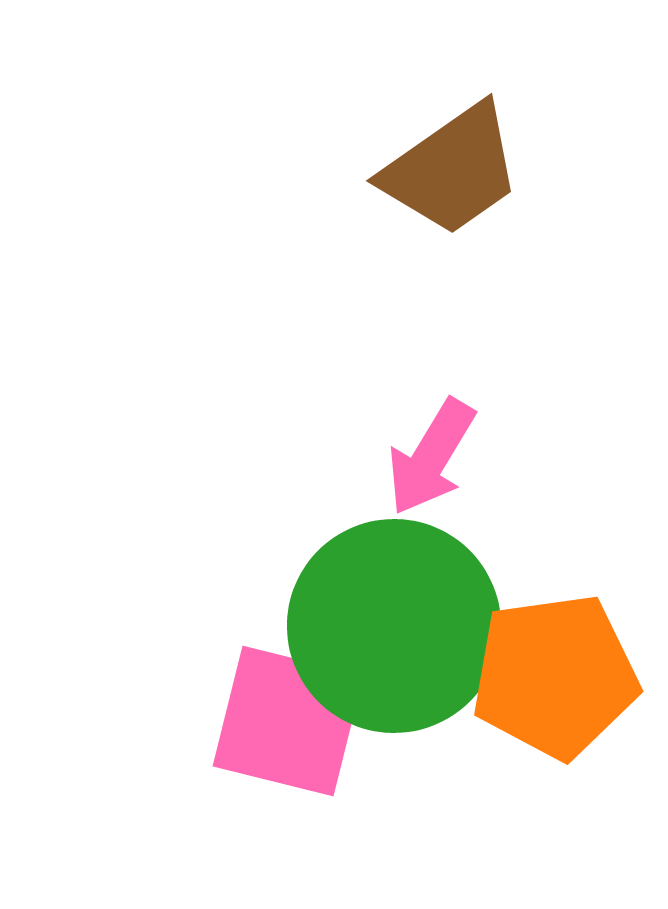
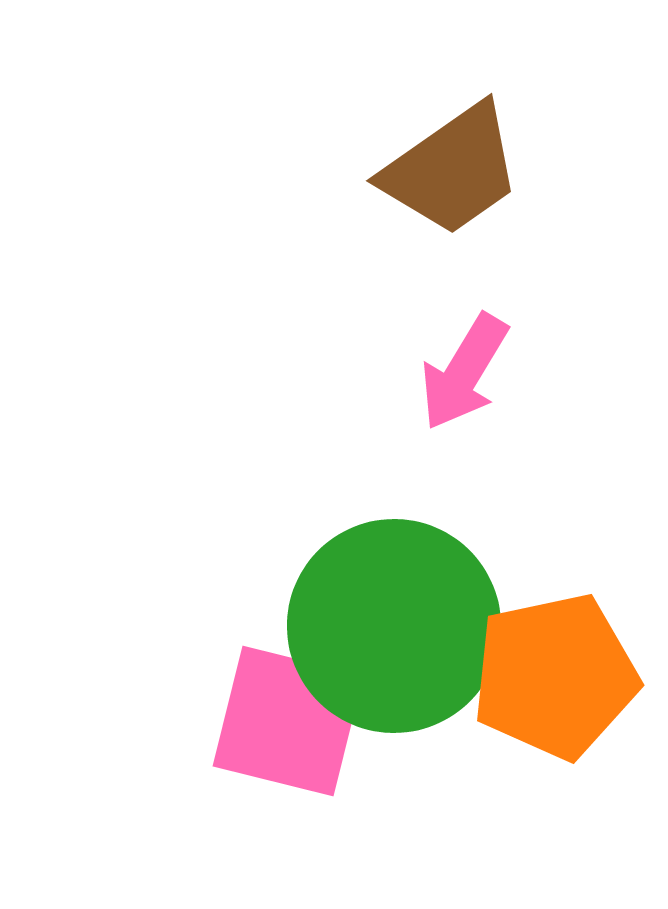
pink arrow: moved 33 px right, 85 px up
orange pentagon: rotated 4 degrees counterclockwise
